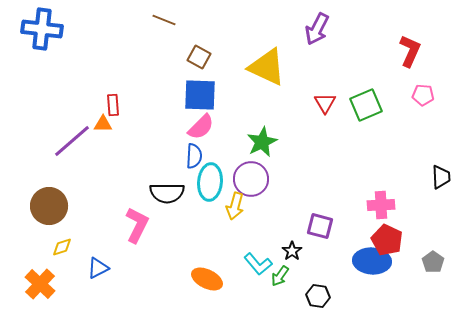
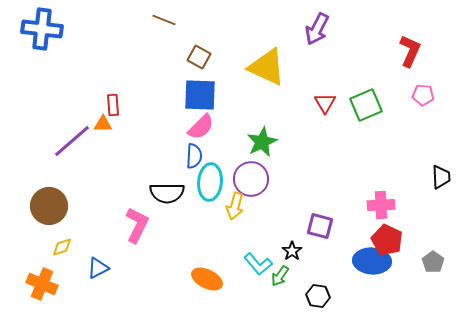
orange cross: moved 2 px right; rotated 20 degrees counterclockwise
